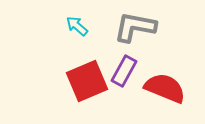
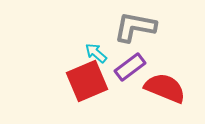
cyan arrow: moved 19 px right, 27 px down
purple rectangle: moved 6 px right, 4 px up; rotated 24 degrees clockwise
